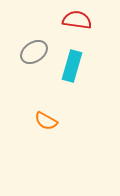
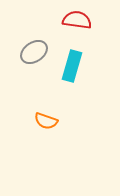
orange semicircle: rotated 10 degrees counterclockwise
